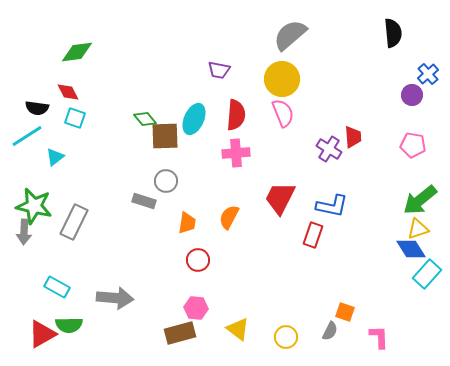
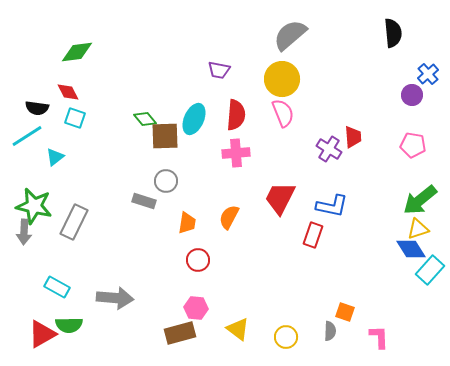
cyan rectangle at (427, 274): moved 3 px right, 4 px up
gray semicircle at (330, 331): rotated 24 degrees counterclockwise
